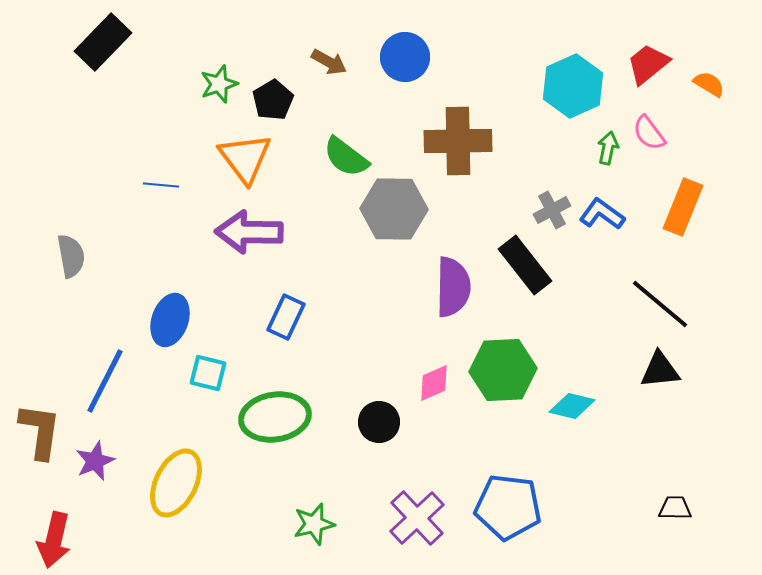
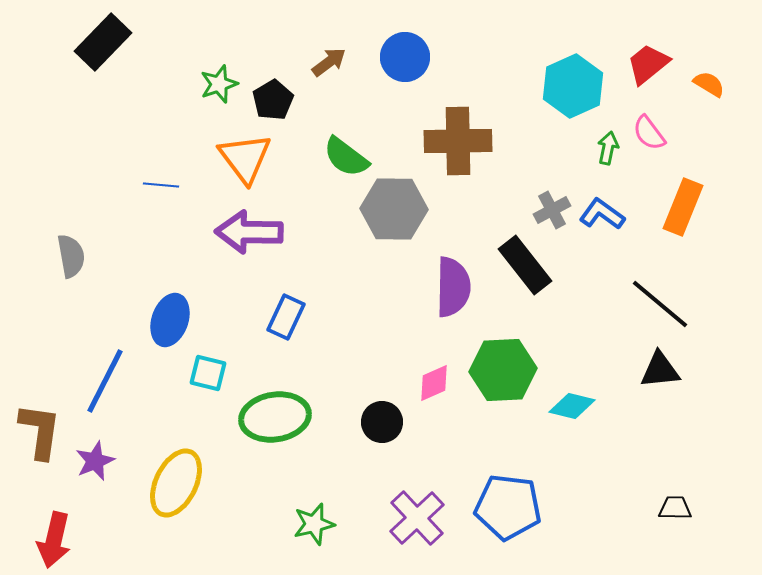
brown arrow at (329, 62): rotated 66 degrees counterclockwise
black circle at (379, 422): moved 3 px right
